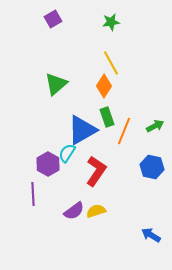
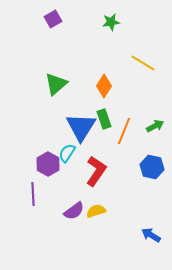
yellow line: moved 32 px right; rotated 30 degrees counterclockwise
green rectangle: moved 3 px left, 2 px down
blue triangle: moved 1 px left, 3 px up; rotated 28 degrees counterclockwise
